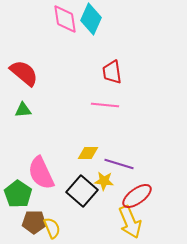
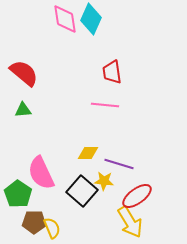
yellow arrow: rotated 8 degrees counterclockwise
